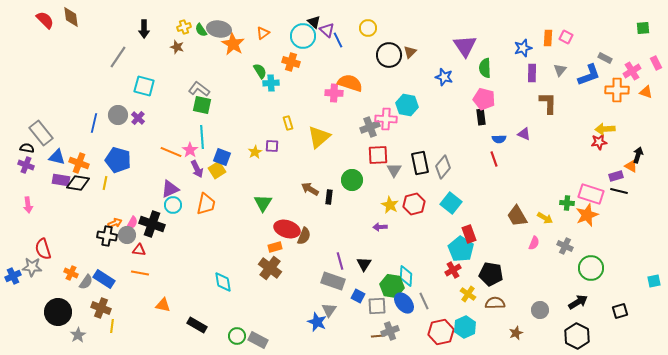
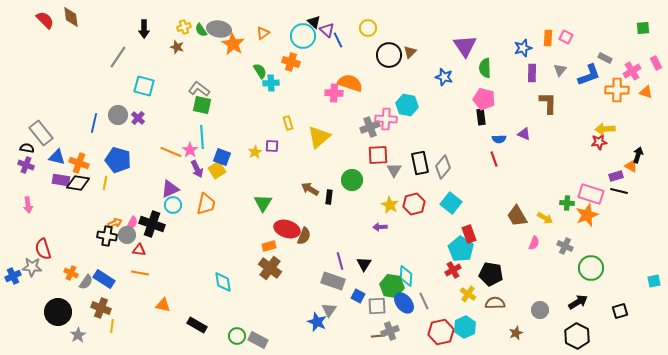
orange rectangle at (275, 247): moved 6 px left, 1 px up
